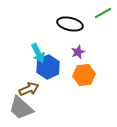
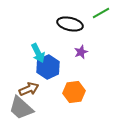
green line: moved 2 px left
purple star: moved 3 px right
orange hexagon: moved 10 px left, 17 px down
